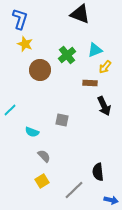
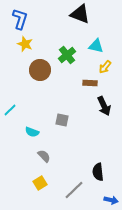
cyan triangle: moved 1 px right, 4 px up; rotated 35 degrees clockwise
yellow square: moved 2 px left, 2 px down
